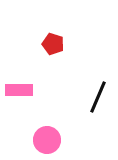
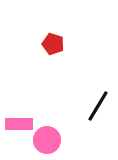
pink rectangle: moved 34 px down
black line: moved 9 px down; rotated 8 degrees clockwise
